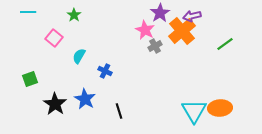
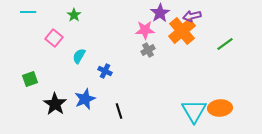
pink star: rotated 30 degrees counterclockwise
gray cross: moved 7 px left, 4 px down
blue star: rotated 20 degrees clockwise
